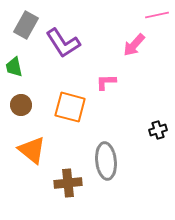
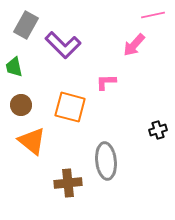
pink line: moved 4 px left
purple L-shape: moved 2 px down; rotated 12 degrees counterclockwise
orange triangle: moved 9 px up
